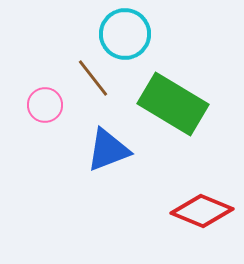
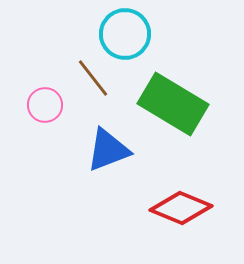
red diamond: moved 21 px left, 3 px up
